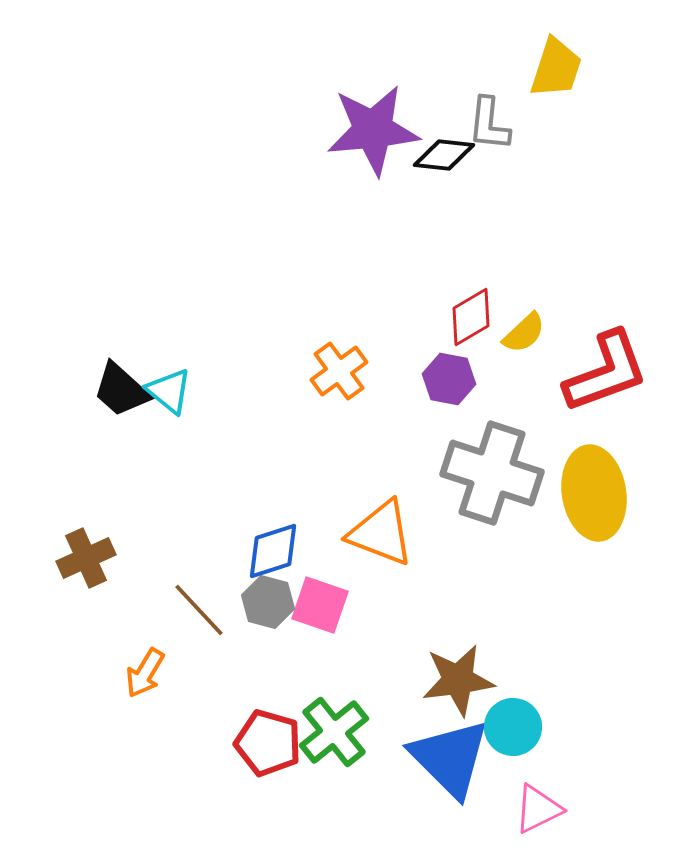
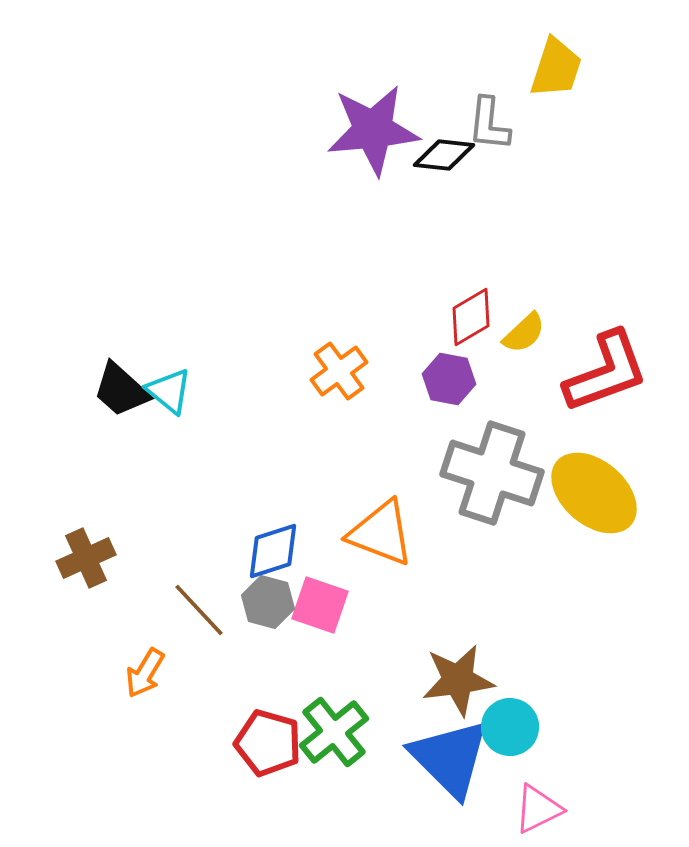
yellow ellipse: rotated 40 degrees counterclockwise
cyan circle: moved 3 px left
